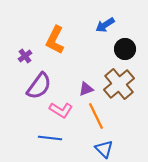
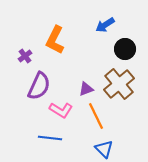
purple semicircle: rotated 12 degrees counterclockwise
